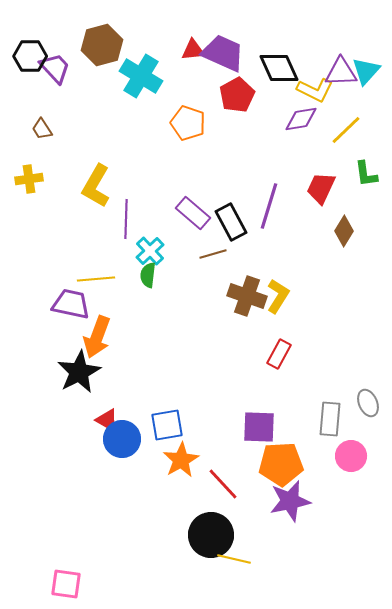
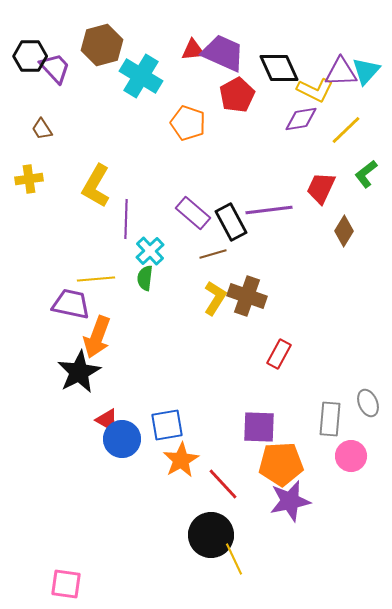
green L-shape at (366, 174): rotated 60 degrees clockwise
purple line at (269, 206): moved 4 px down; rotated 66 degrees clockwise
green semicircle at (148, 275): moved 3 px left, 3 px down
yellow L-shape at (278, 296): moved 63 px left, 2 px down
yellow line at (234, 559): rotated 52 degrees clockwise
